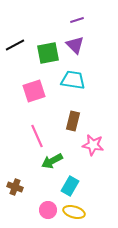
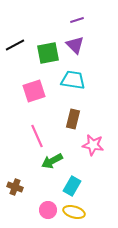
brown rectangle: moved 2 px up
cyan rectangle: moved 2 px right
